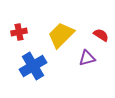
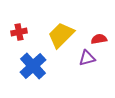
red semicircle: moved 2 px left, 4 px down; rotated 42 degrees counterclockwise
blue cross: rotated 12 degrees counterclockwise
